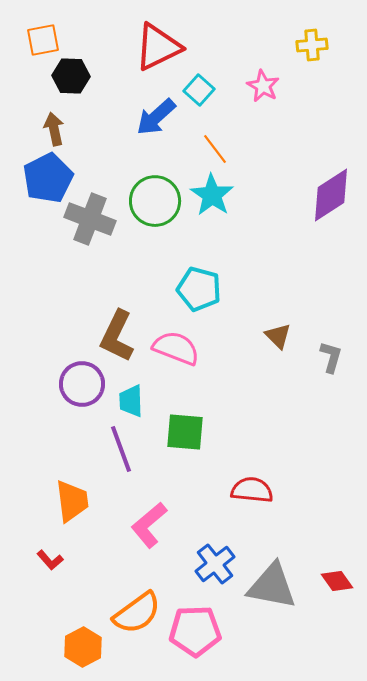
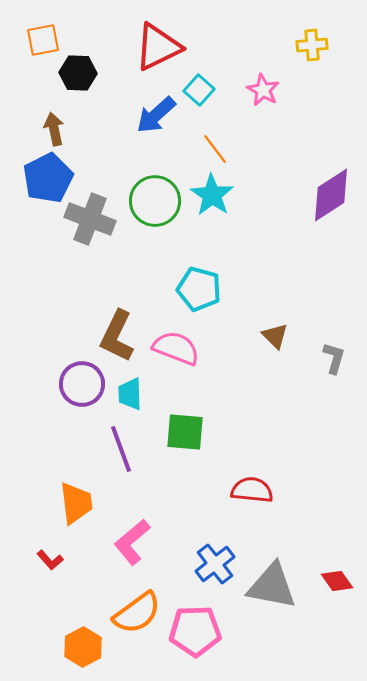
black hexagon: moved 7 px right, 3 px up
pink star: moved 4 px down
blue arrow: moved 2 px up
brown triangle: moved 3 px left
gray L-shape: moved 3 px right, 1 px down
cyan trapezoid: moved 1 px left, 7 px up
orange trapezoid: moved 4 px right, 2 px down
pink L-shape: moved 17 px left, 17 px down
